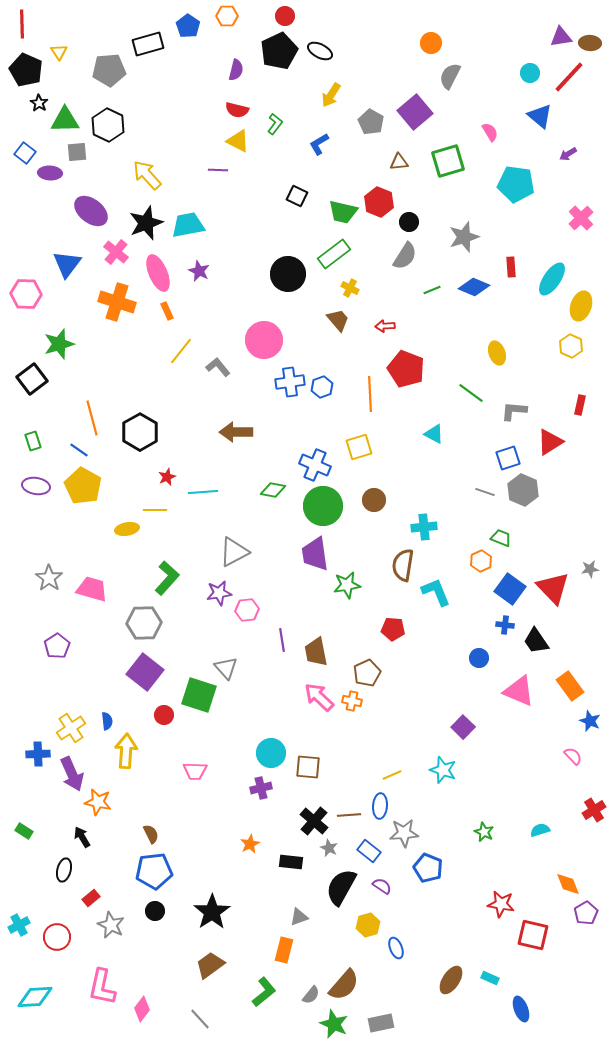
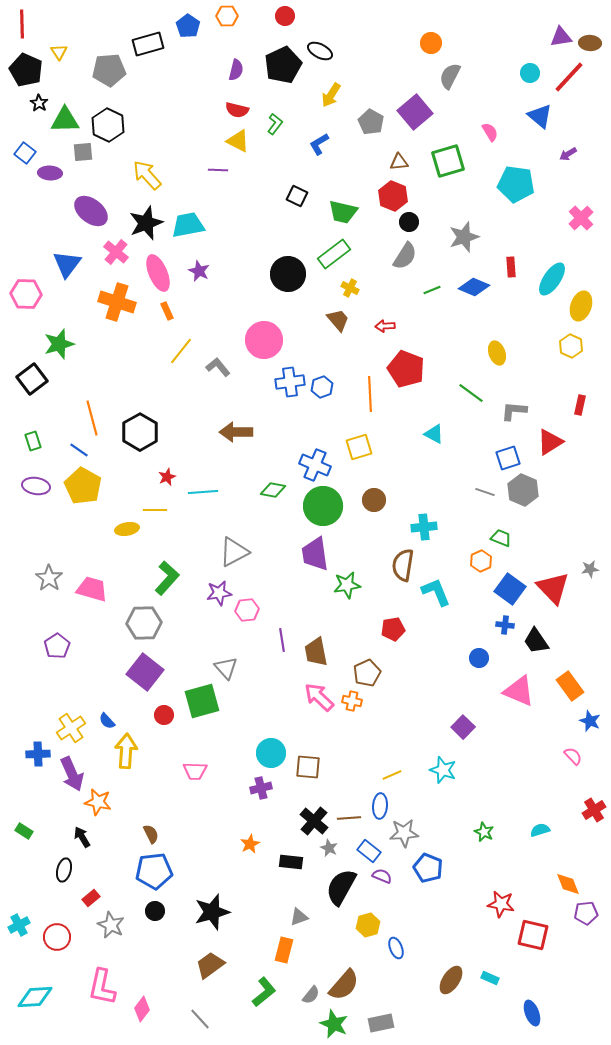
black pentagon at (279, 51): moved 4 px right, 14 px down
gray square at (77, 152): moved 6 px right
red hexagon at (379, 202): moved 14 px right, 6 px up
red pentagon at (393, 629): rotated 15 degrees counterclockwise
green square at (199, 695): moved 3 px right, 6 px down; rotated 33 degrees counterclockwise
blue semicircle at (107, 721): rotated 144 degrees clockwise
brown line at (349, 815): moved 3 px down
purple semicircle at (382, 886): moved 10 px up; rotated 12 degrees counterclockwise
black star at (212, 912): rotated 18 degrees clockwise
purple pentagon at (586, 913): rotated 25 degrees clockwise
blue ellipse at (521, 1009): moved 11 px right, 4 px down
